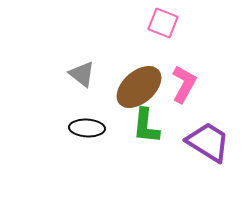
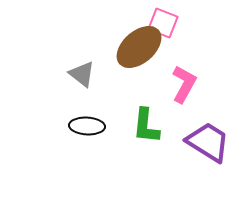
brown ellipse: moved 40 px up
black ellipse: moved 2 px up
